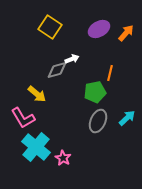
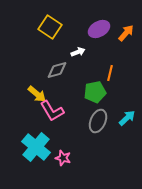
white arrow: moved 6 px right, 7 px up
pink L-shape: moved 29 px right, 7 px up
pink star: rotated 14 degrees counterclockwise
